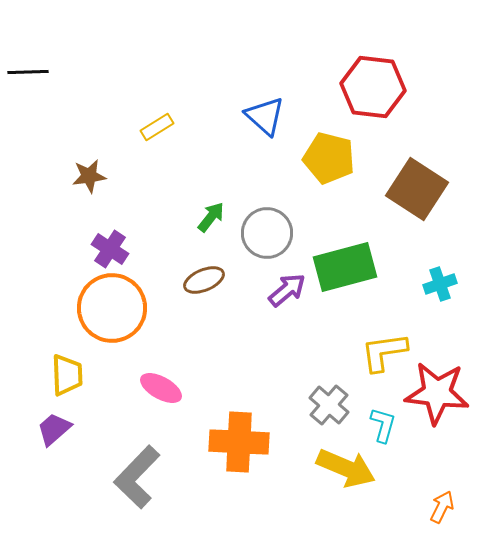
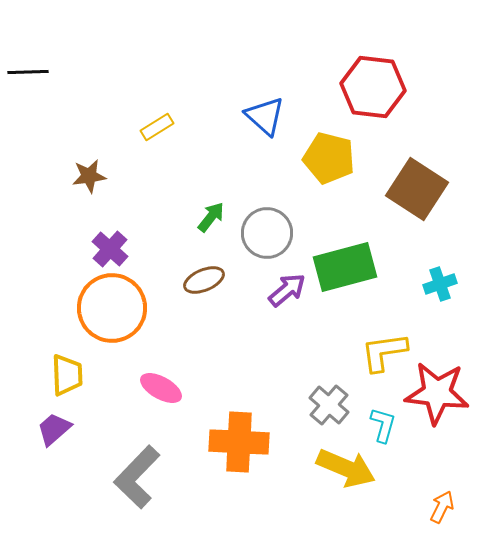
purple cross: rotated 9 degrees clockwise
